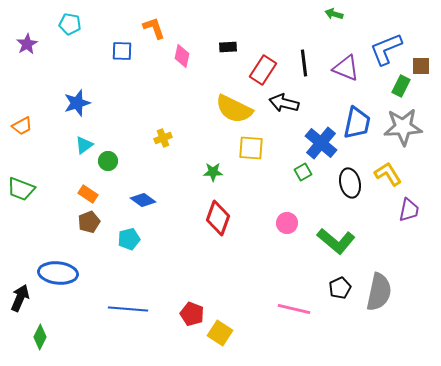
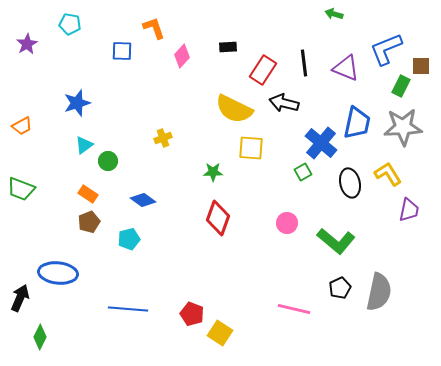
pink diamond at (182, 56): rotated 30 degrees clockwise
